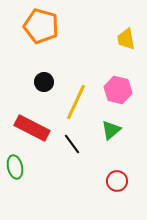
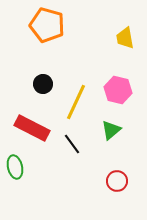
orange pentagon: moved 6 px right, 1 px up
yellow trapezoid: moved 1 px left, 1 px up
black circle: moved 1 px left, 2 px down
